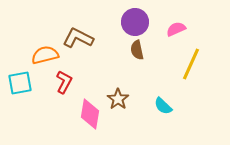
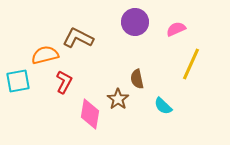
brown semicircle: moved 29 px down
cyan square: moved 2 px left, 2 px up
